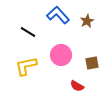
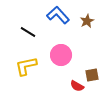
brown square: moved 12 px down
